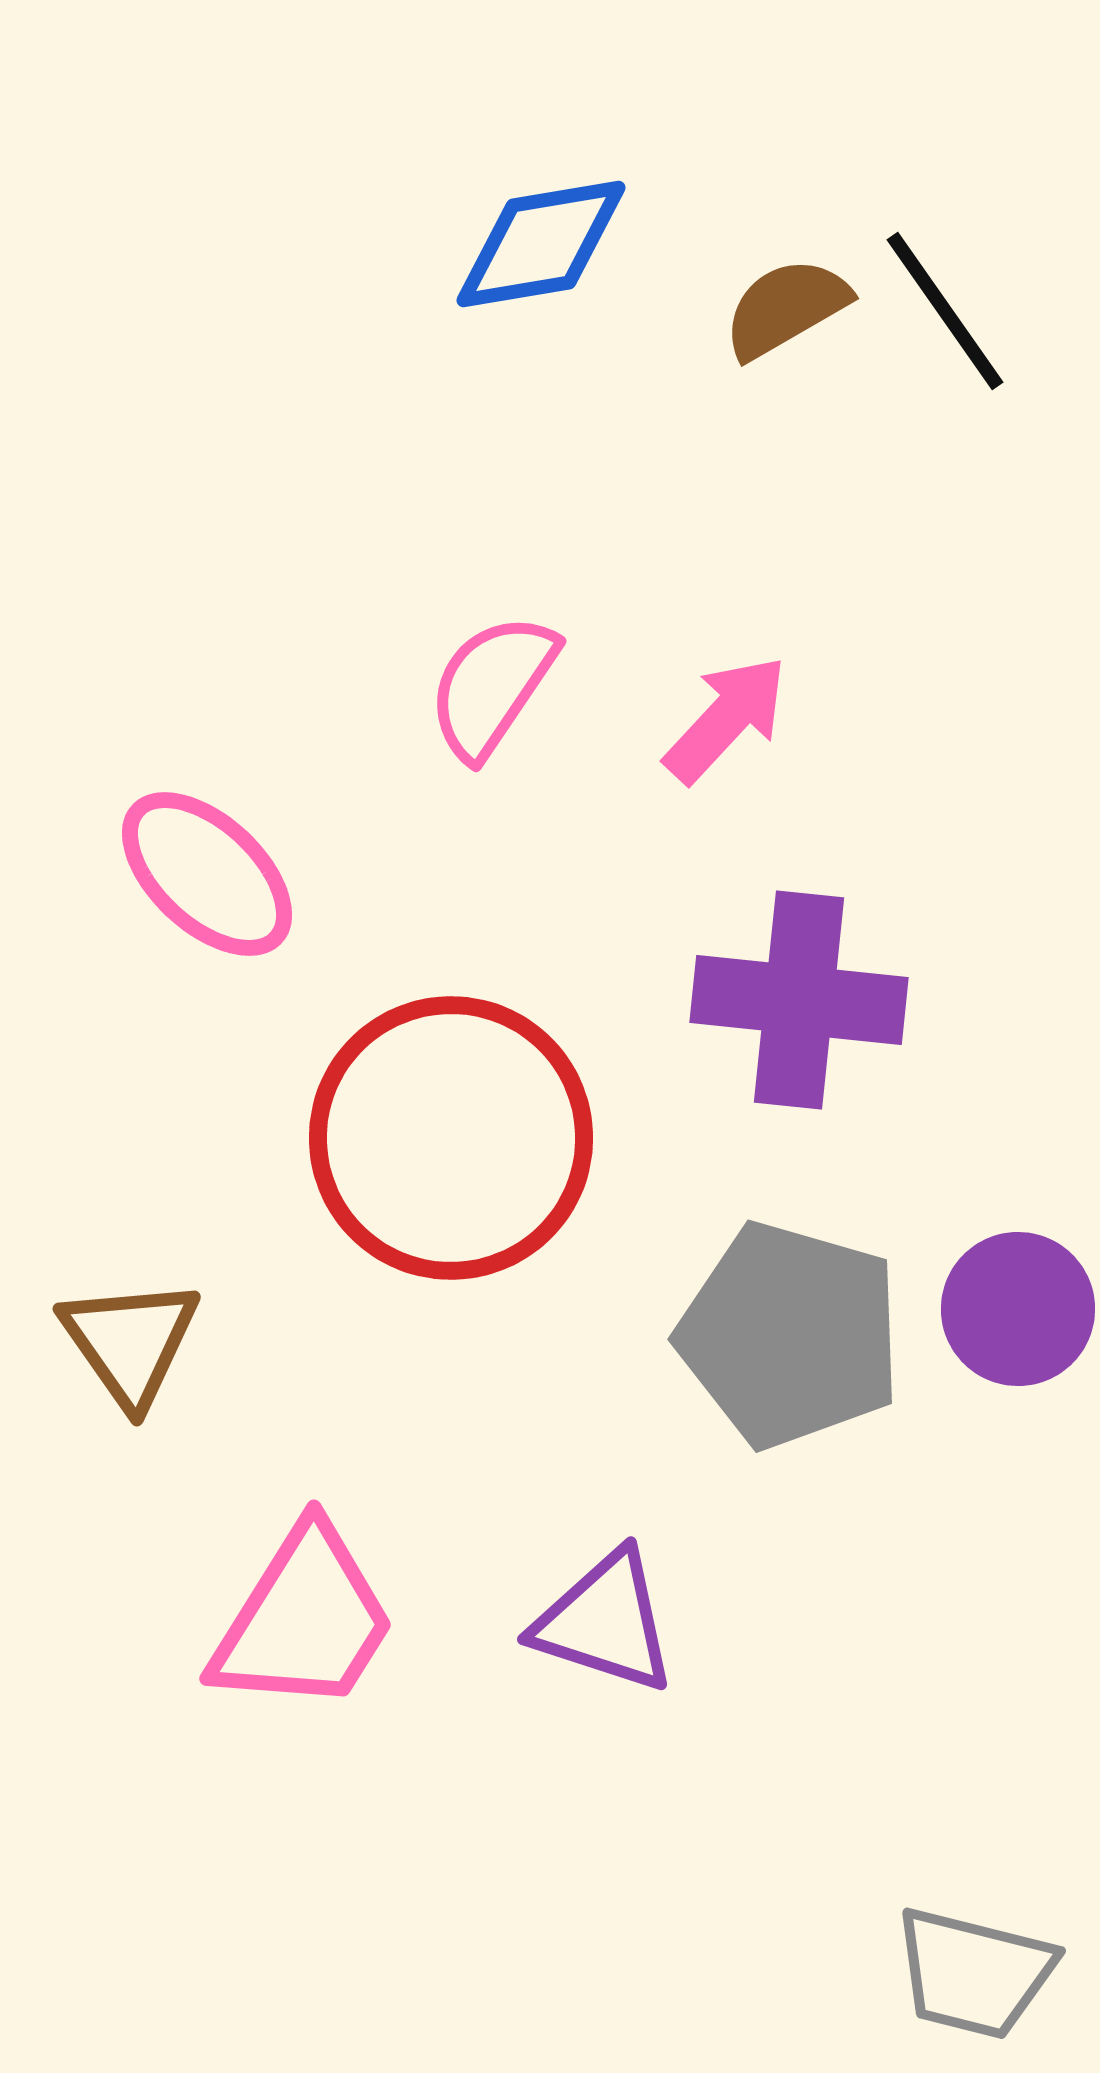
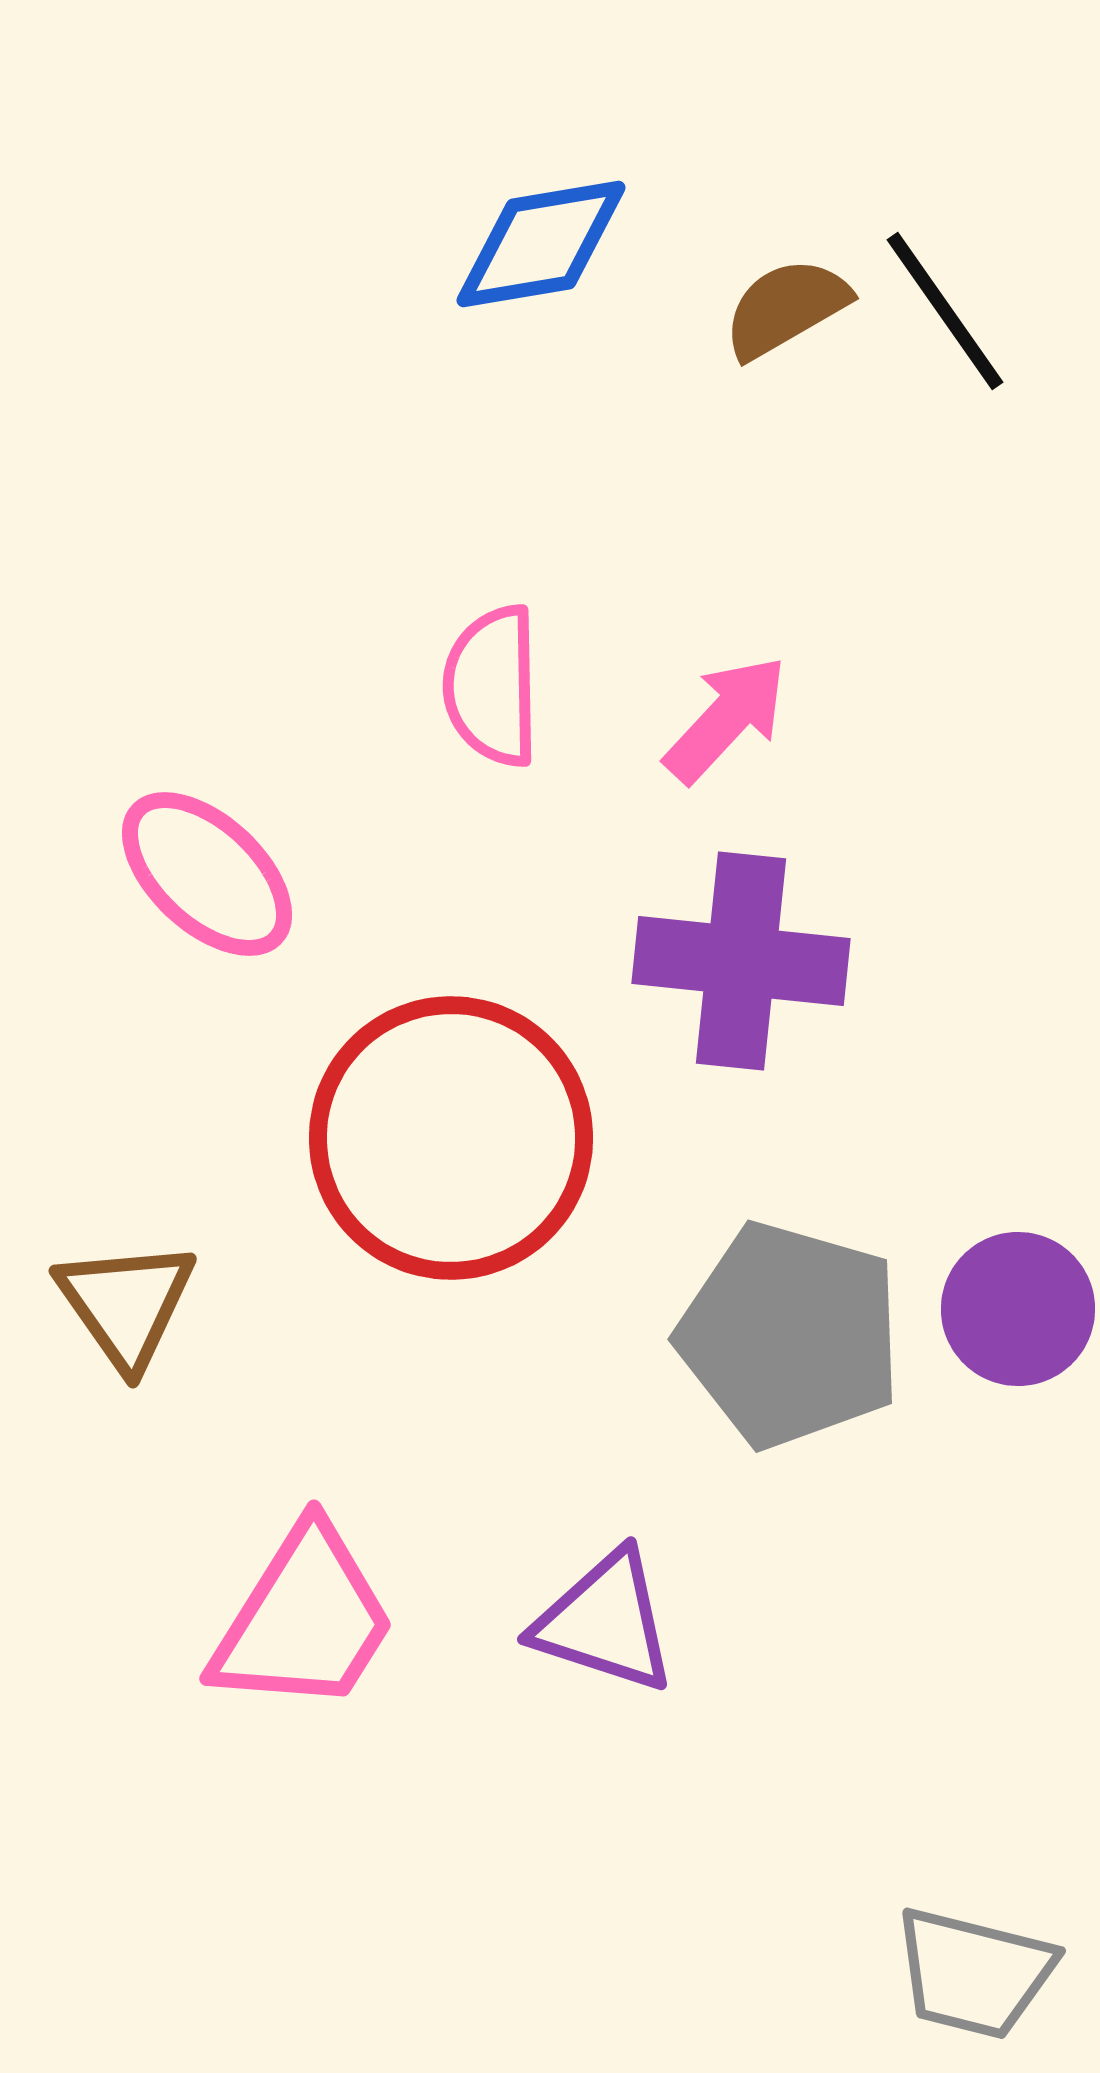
pink semicircle: rotated 35 degrees counterclockwise
purple cross: moved 58 px left, 39 px up
brown triangle: moved 4 px left, 38 px up
